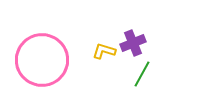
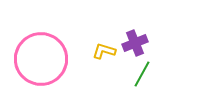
purple cross: moved 2 px right
pink circle: moved 1 px left, 1 px up
